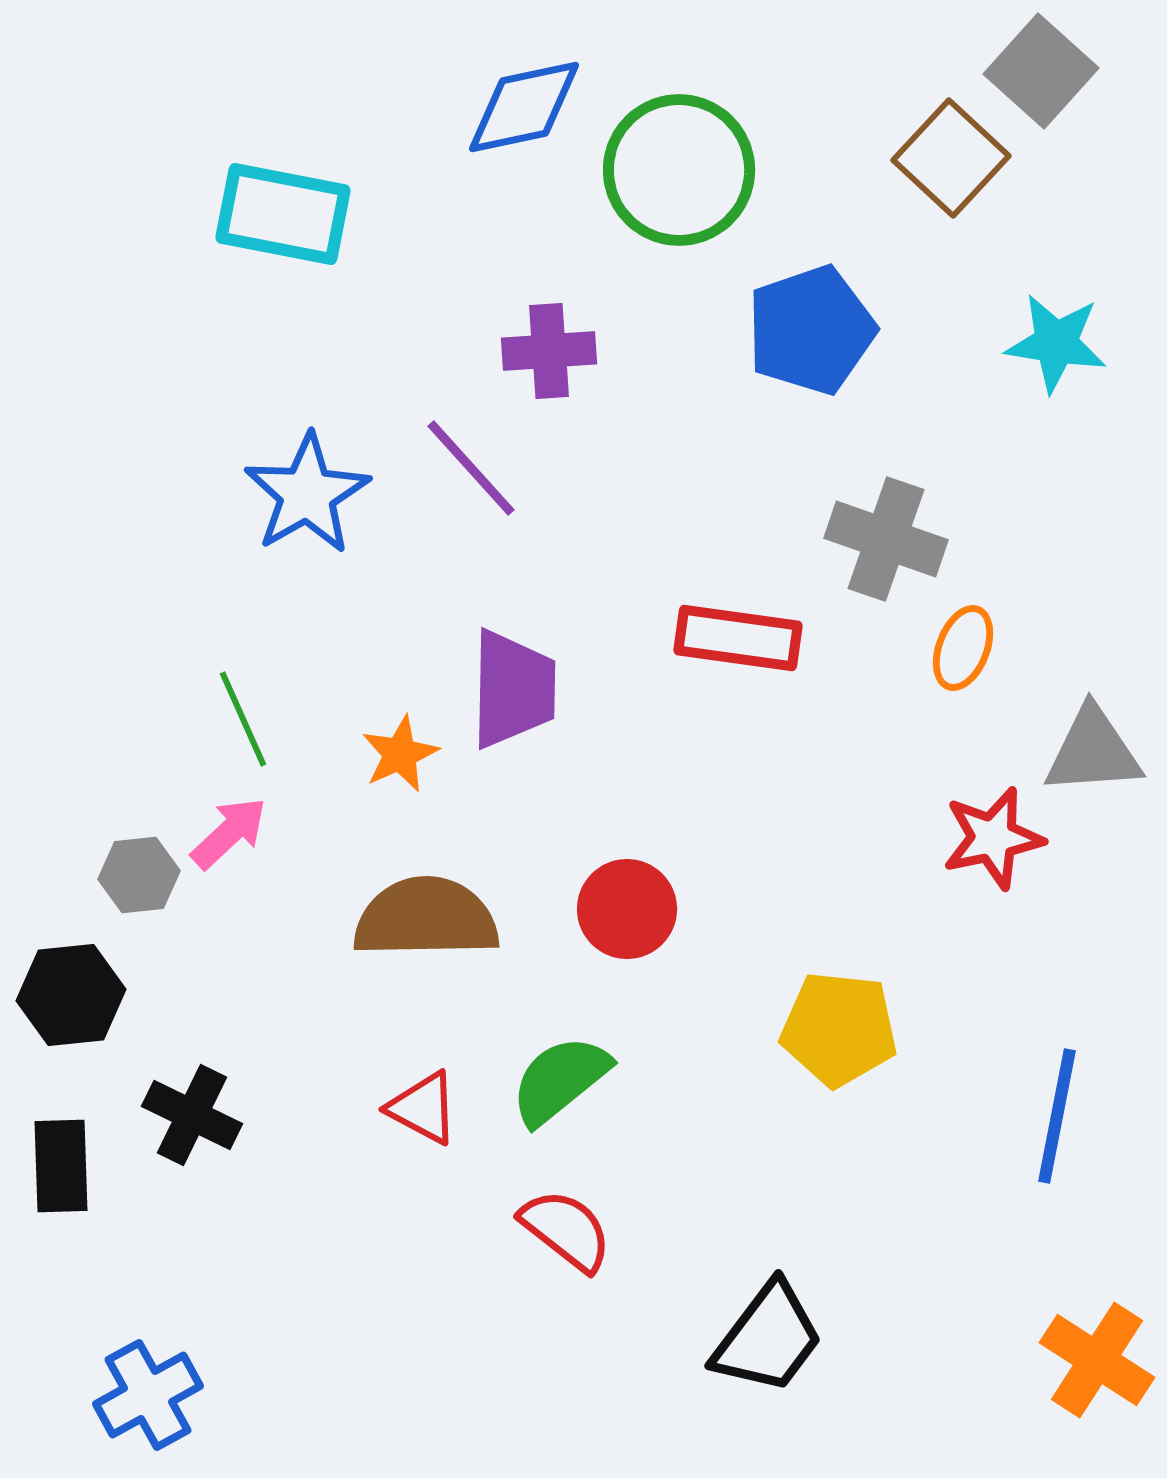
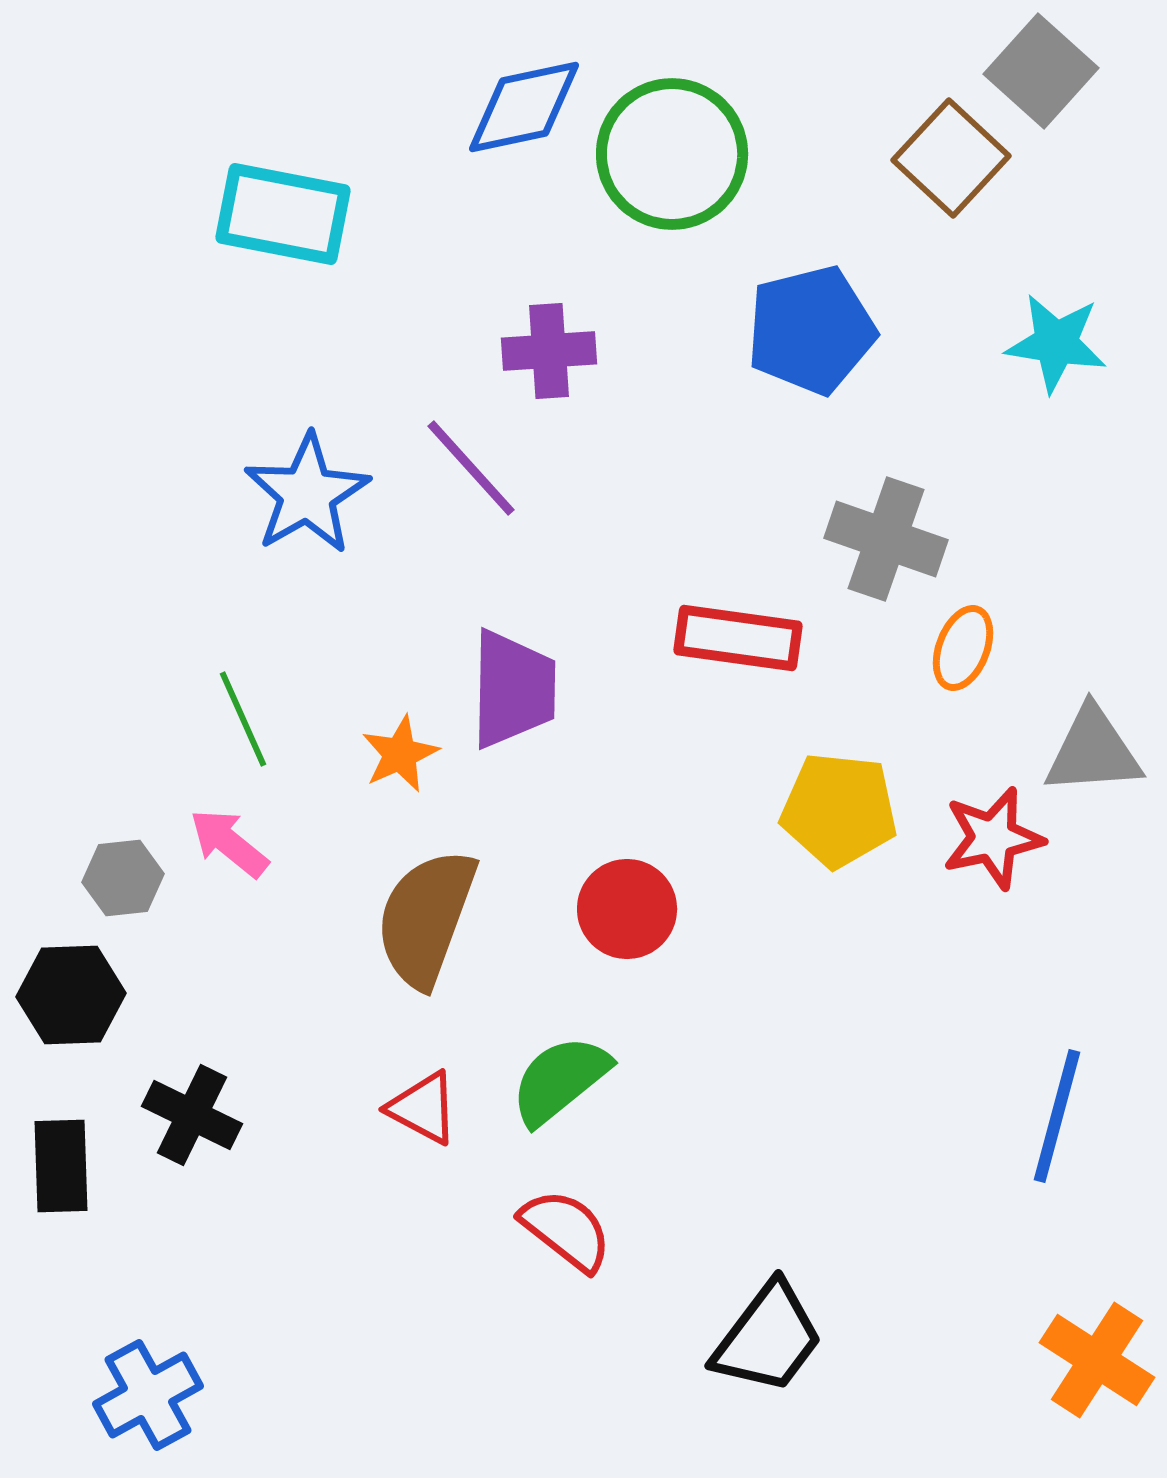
green circle: moved 7 px left, 16 px up
blue pentagon: rotated 5 degrees clockwise
pink arrow: moved 10 px down; rotated 98 degrees counterclockwise
gray hexagon: moved 16 px left, 3 px down
brown semicircle: rotated 69 degrees counterclockwise
black hexagon: rotated 4 degrees clockwise
yellow pentagon: moved 219 px up
blue line: rotated 4 degrees clockwise
